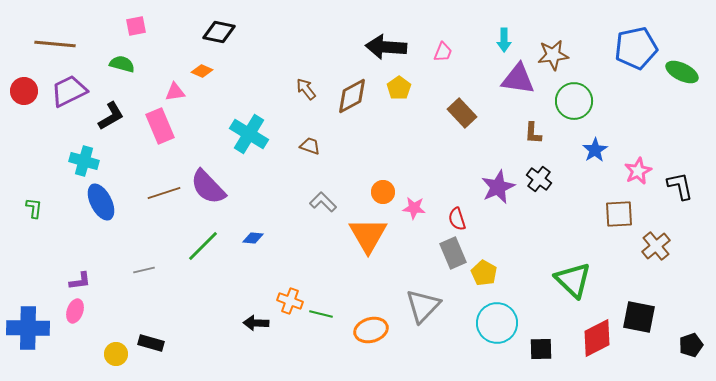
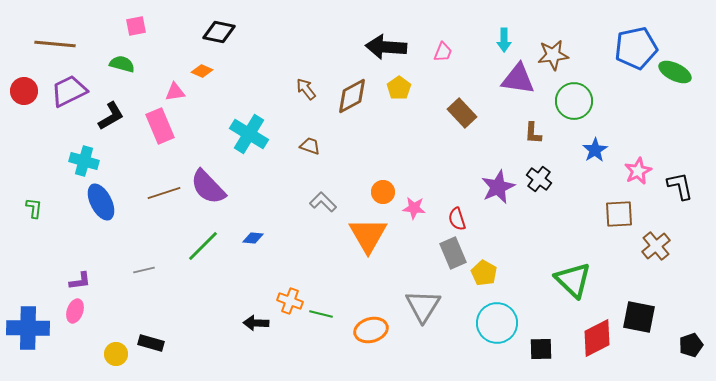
green ellipse at (682, 72): moved 7 px left
gray triangle at (423, 306): rotated 12 degrees counterclockwise
